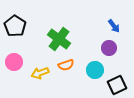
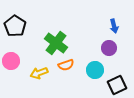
blue arrow: rotated 24 degrees clockwise
green cross: moved 3 px left, 4 px down
pink circle: moved 3 px left, 1 px up
yellow arrow: moved 1 px left
